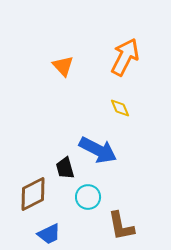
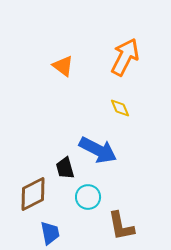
orange triangle: rotated 10 degrees counterclockwise
blue trapezoid: moved 1 px right, 1 px up; rotated 75 degrees counterclockwise
